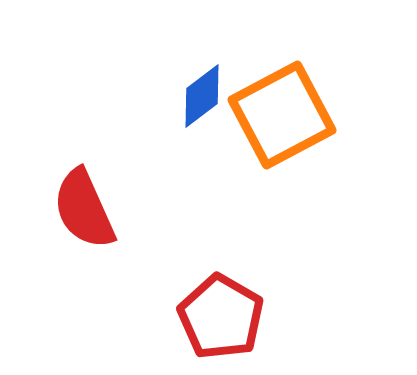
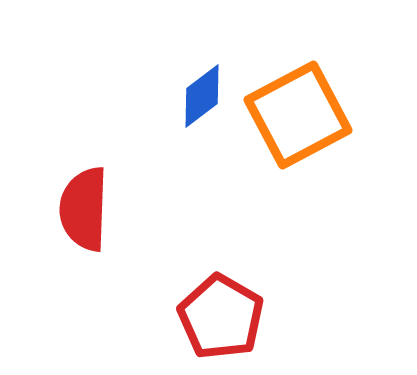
orange square: moved 16 px right
red semicircle: rotated 26 degrees clockwise
